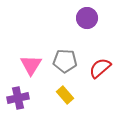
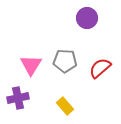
yellow rectangle: moved 11 px down
